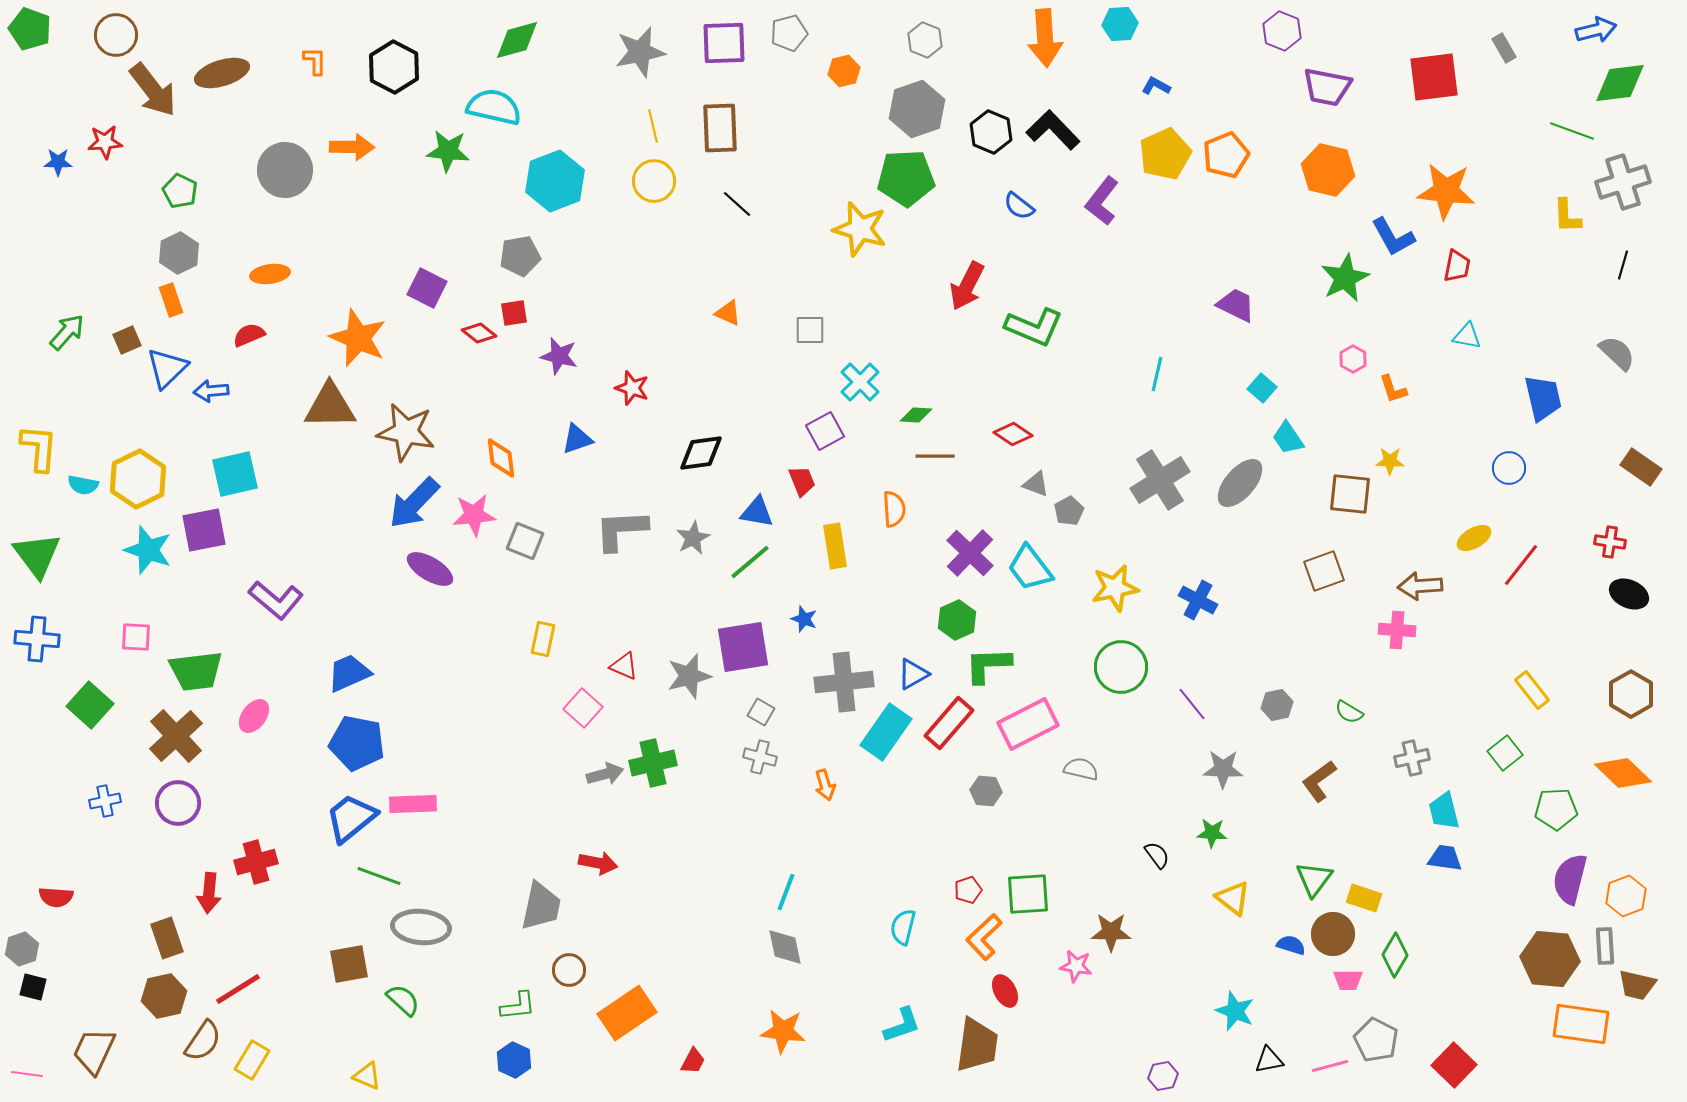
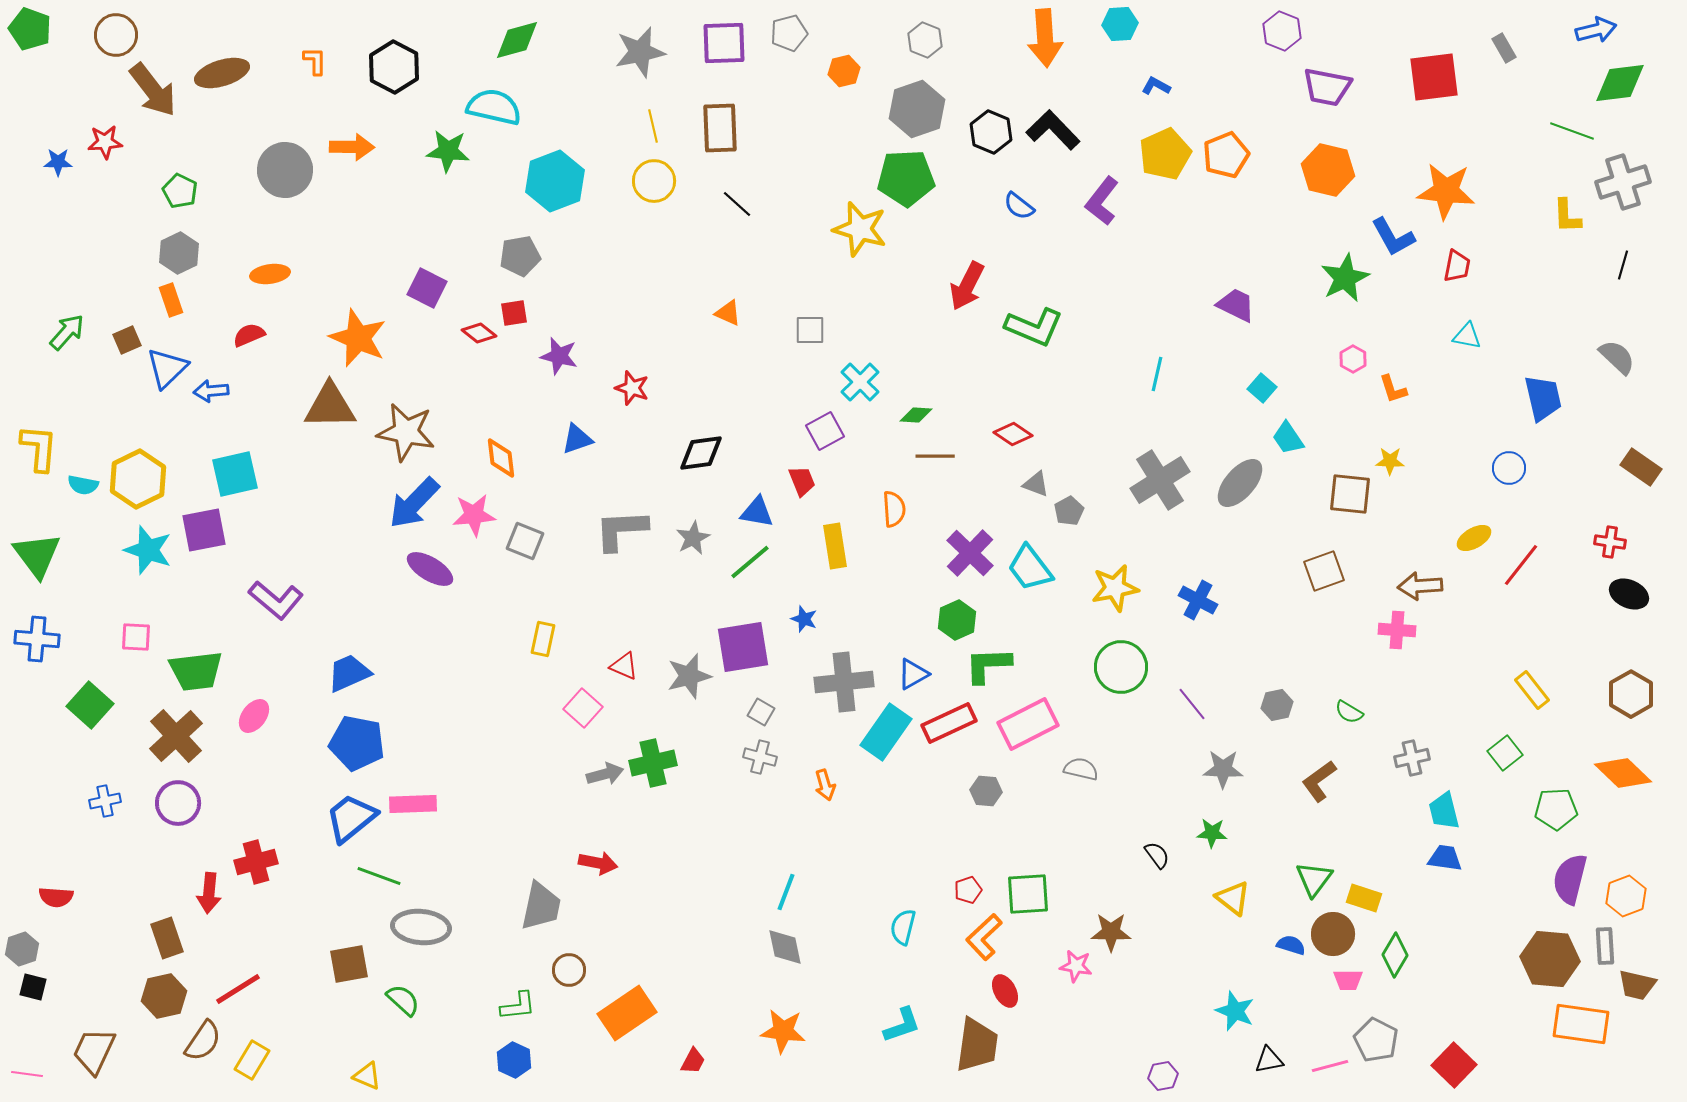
gray semicircle at (1617, 353): moved 4 px down
red rectangle at (949, 723): rotated 24 degrees clockwise
